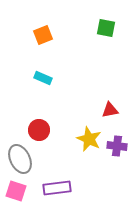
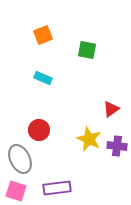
green square: moved 19 px left, 22 px down
red triangle: moved 1 px right, 1 px up; rotated 24 degrees counterclockwise
